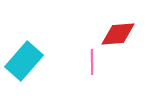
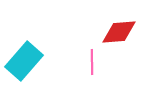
red diamond: moved 1 px right, 2 px up
